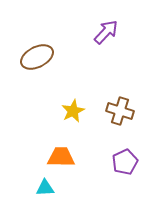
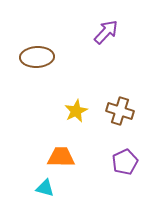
brown ellipse: rotated 24 degrees clockwise
yellow star: moved 3 px right
cyan triangle: rotated 18 degrees clockwise
